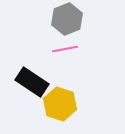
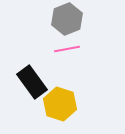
pink line: moved 2 px right
black rectangle: rotated 20 degrees clockwise
